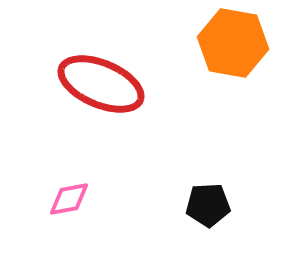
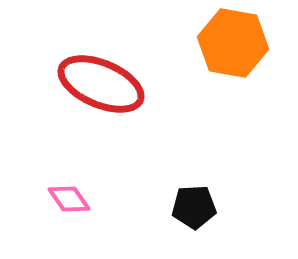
pink diamond: rotated 66 degrees clockwise
black pentagon: moved 14 px left, 2 px down
